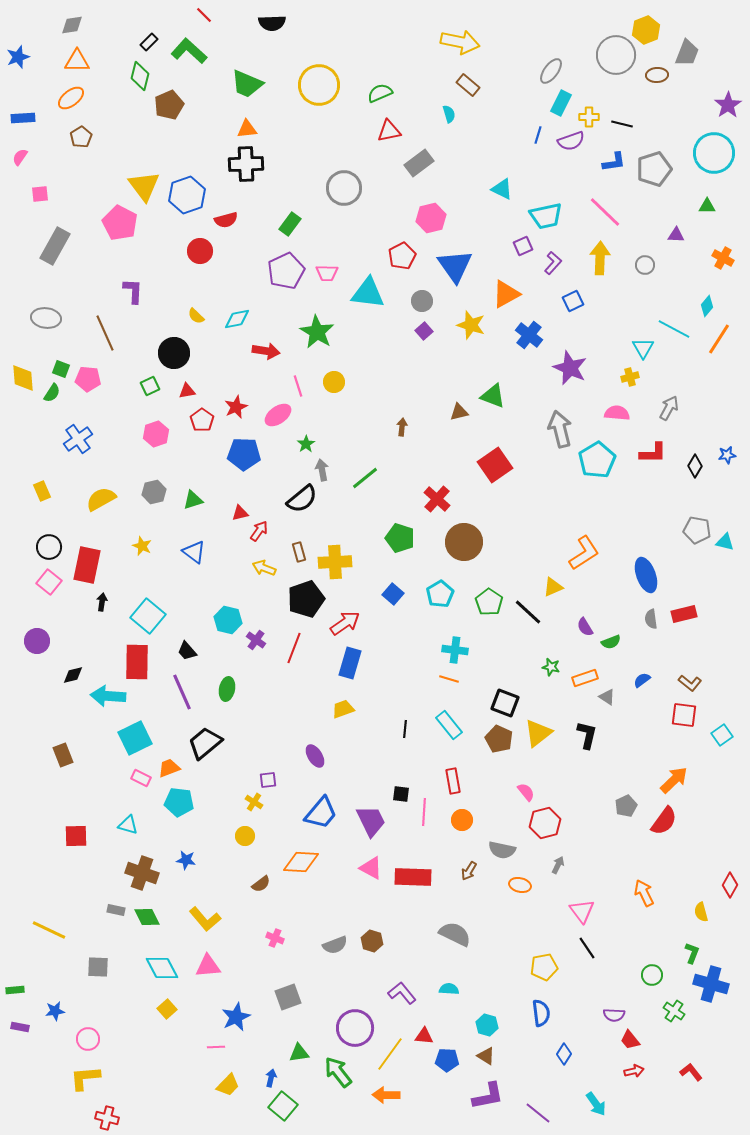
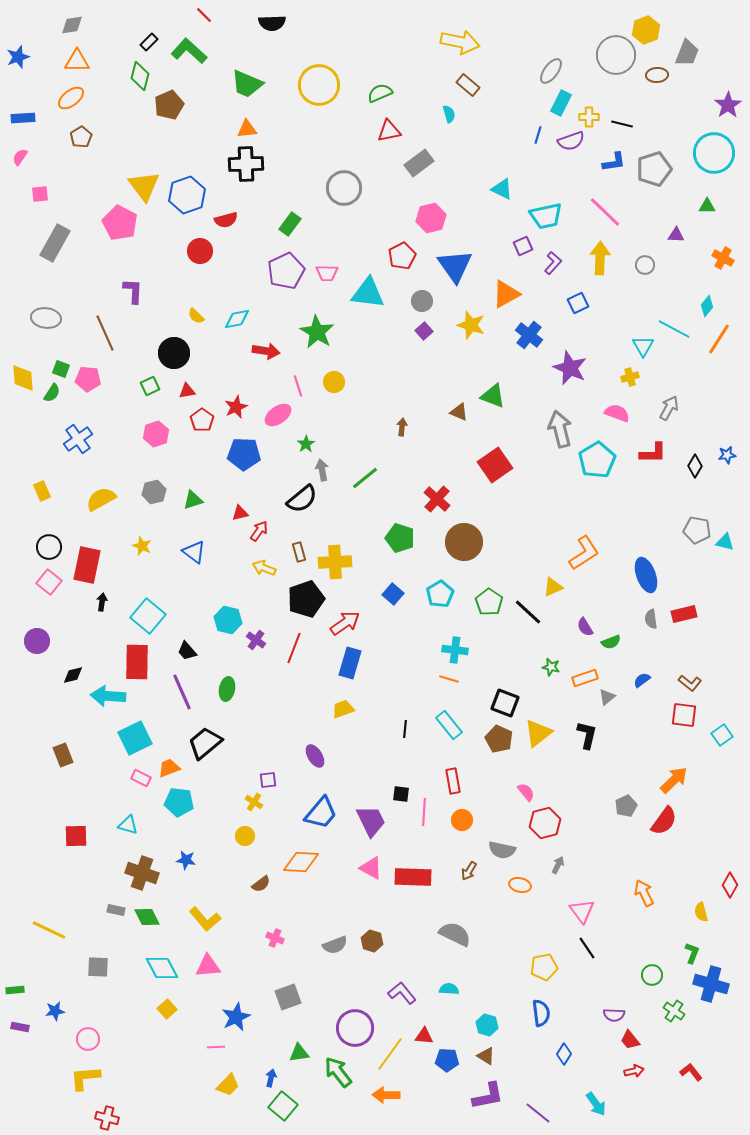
gray rectangle at (55, 246): moved 3 px up
blue square at (573, 301): moved 5 px right, 2 px down
cyan triangle at (643, 348): moved 2 px up
brown triangle at (459, 412): rotated 36 degrees clockwise
pink semicircle at (617, 413): rotated 15 degrees clockwise
gray triangle at (607, 697): rotated 48 degrees clockwise
